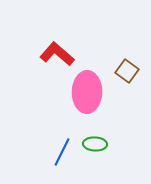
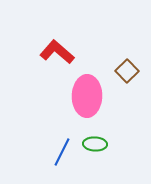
red L-shape: moved 2 px up
brown square: rotated 10 degrees clockwise
pink ellipse: moved 4 px down
